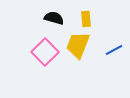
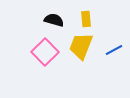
black semicircle: moved 2 px down
yellow trapezoid: moved 3 px right, 1 px down
